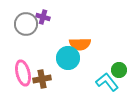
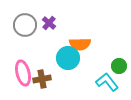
purple cross: moved 6 px right, 6 px down; rotated 24 degrees clockwise
gray circle: moved 1 px left, 1 px down
green circle: moved 4 px up
